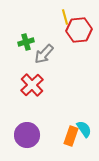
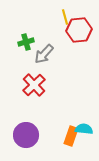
red cross: moved 2 px right
cyan semicircle: rotated 48 degrees counterclockwise
purple circle: moved 1 px left
